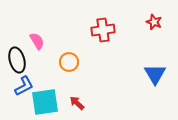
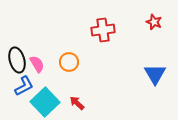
pink semicircle: moved 23 px down
cyan square: rotated 36 degrees counterclockwise
